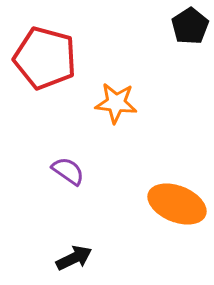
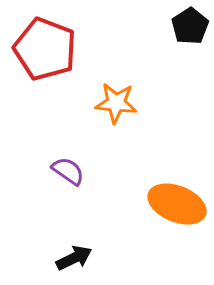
red pentagon: moved 9 px up; rotated 6 degrees clockwise
